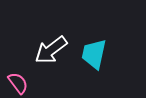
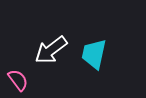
pink semicircle: moved 3 px up
